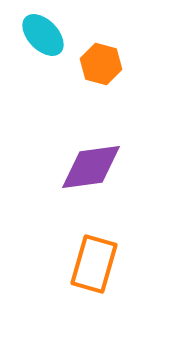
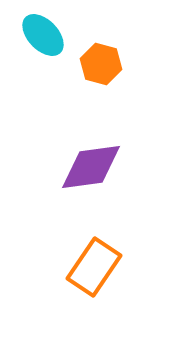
orange rectangle: moved 3 px down; rotated 18 degrees clockwise
